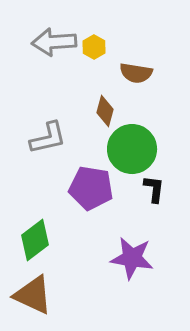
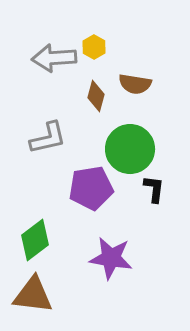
gray arrow: moved 16 px down
brown semicircle: moved 1 px left, 11 px down
brown diamond: moved 9 px left, 15 px up
green circle: moved 2 px left
purple pentagon: rotated 18 degrees counterclockwise
purple star: moved 21 px left
brown triangle: rotated 18 degrees counterclockwise
